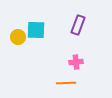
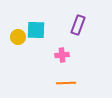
pink cross: moved 14 px left, 7 px up
